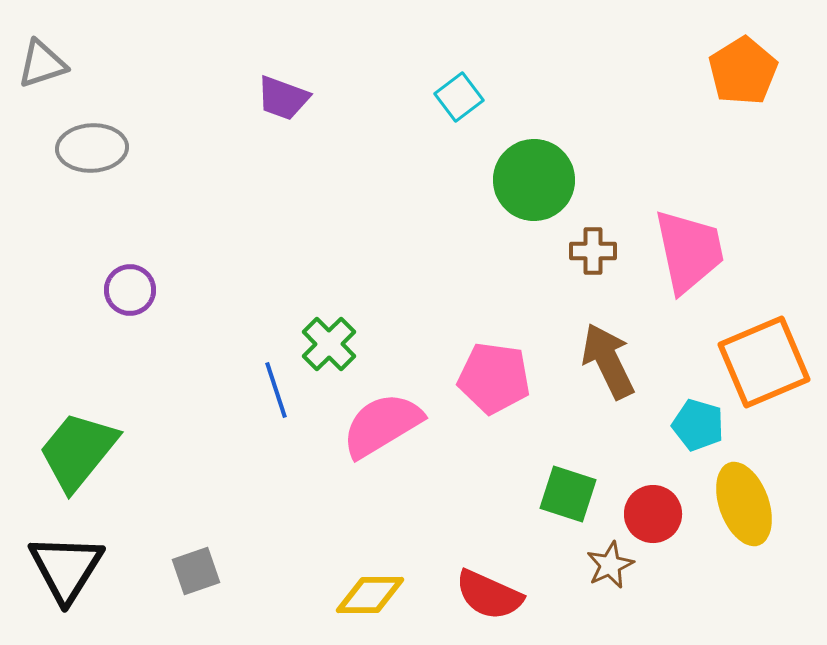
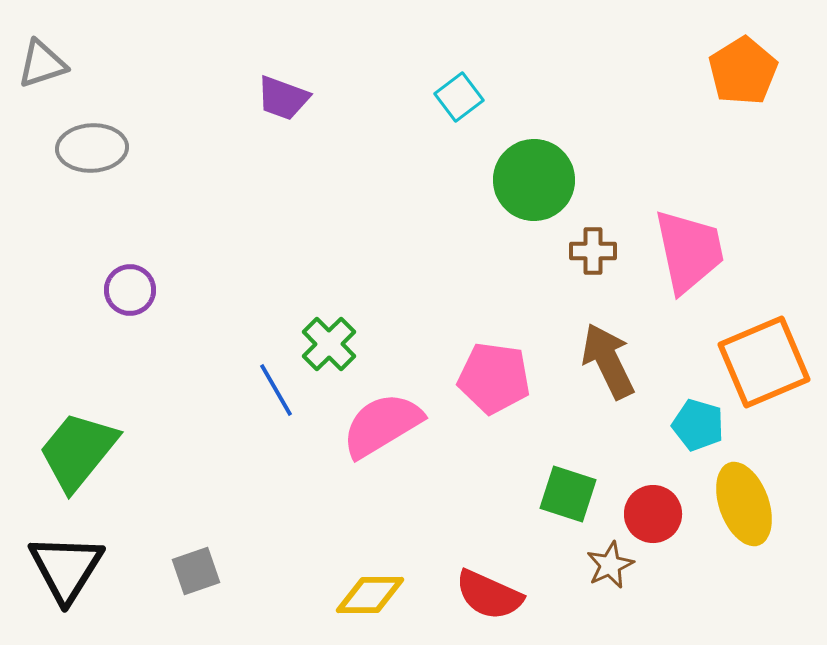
blue line: rotated 12 degrees counterclockwise
